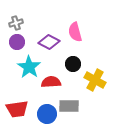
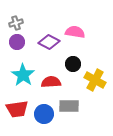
pink semicircle: rotated 114 degrees clockwise
cyan star: moved 6 px left, 8 px down
blue circle: moved 3 px left
